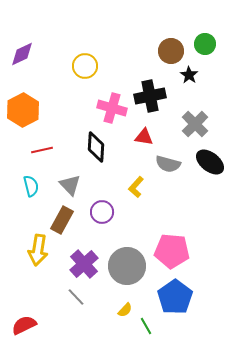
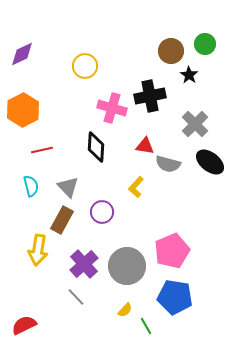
red triangle: moved 1 px right, 9 px down
gray triangle: moved 2 px left, 2 px down
pink pentagon: rotated 28 degrees counterclockwise
blue pentagon: rotated 28 degrees counterclockwise
